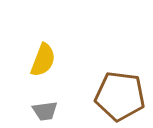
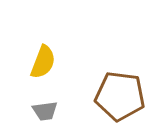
yellow semicircle: moved 2 px down
